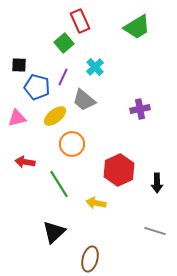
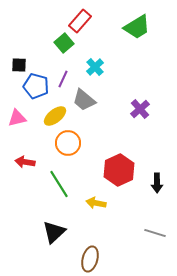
red rectangle: rotated 65 degrees clockwise
purple line: moved 2 px down
blue pentagon: moved 1 px left, 1 px up
purple cross: rotated 30 degrees counterclockwise
orange circle: moved 4 px left, 1 px up
gray line: moved 2 px down
